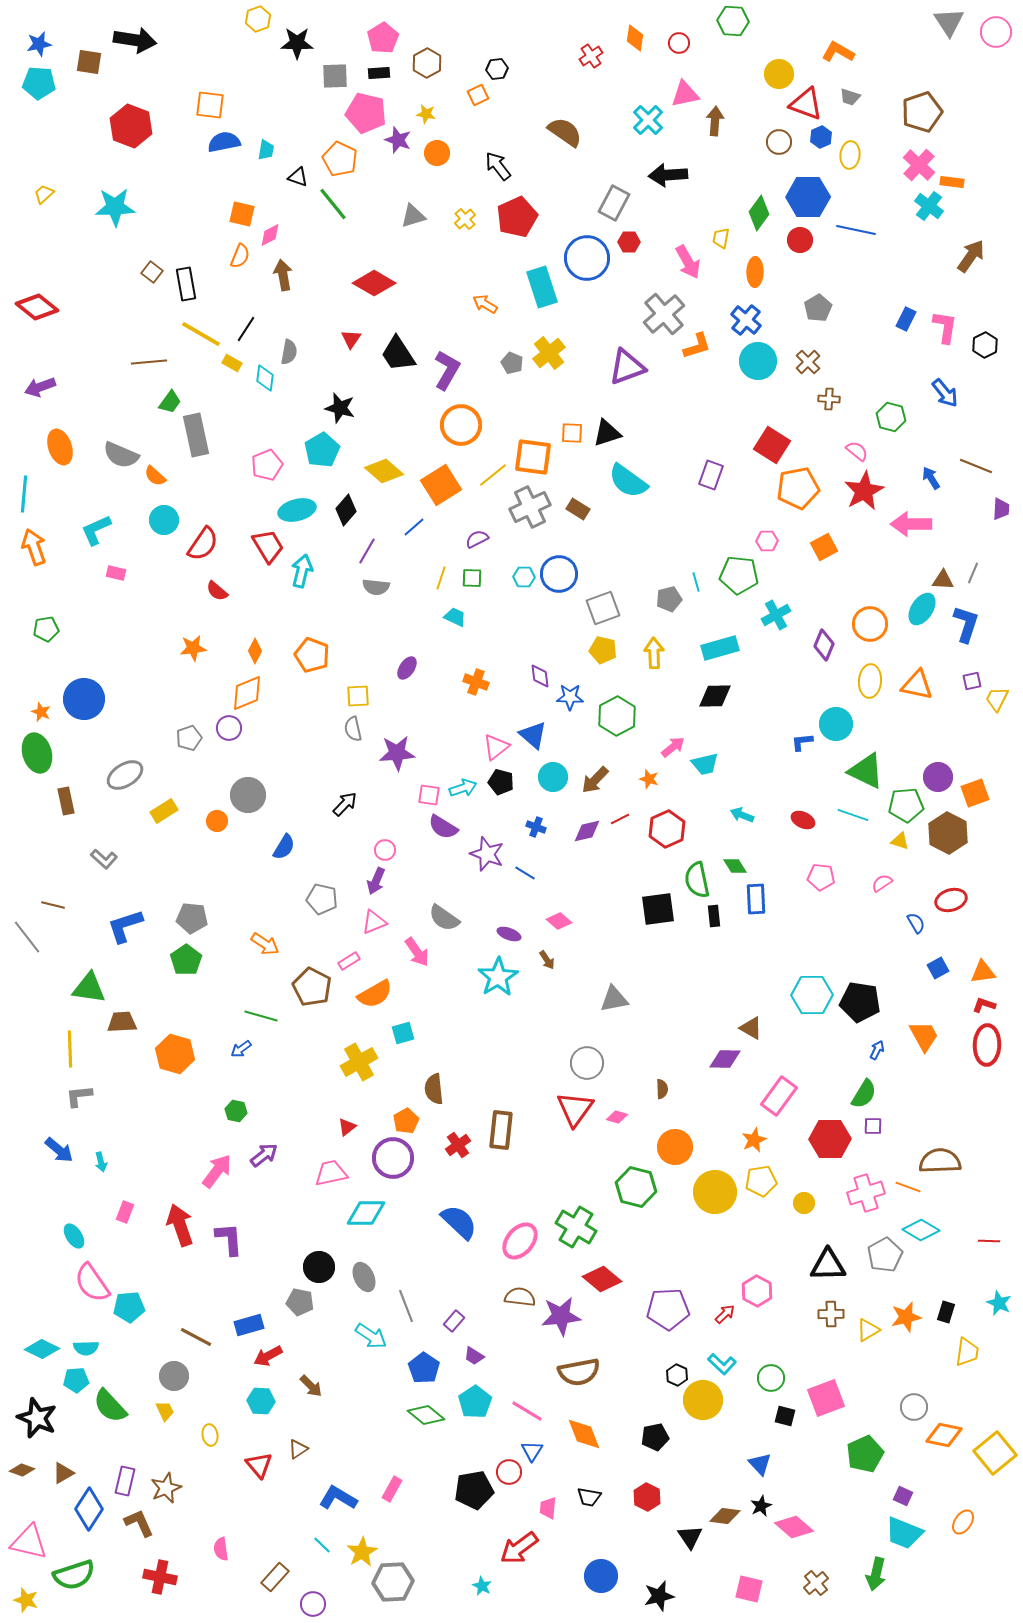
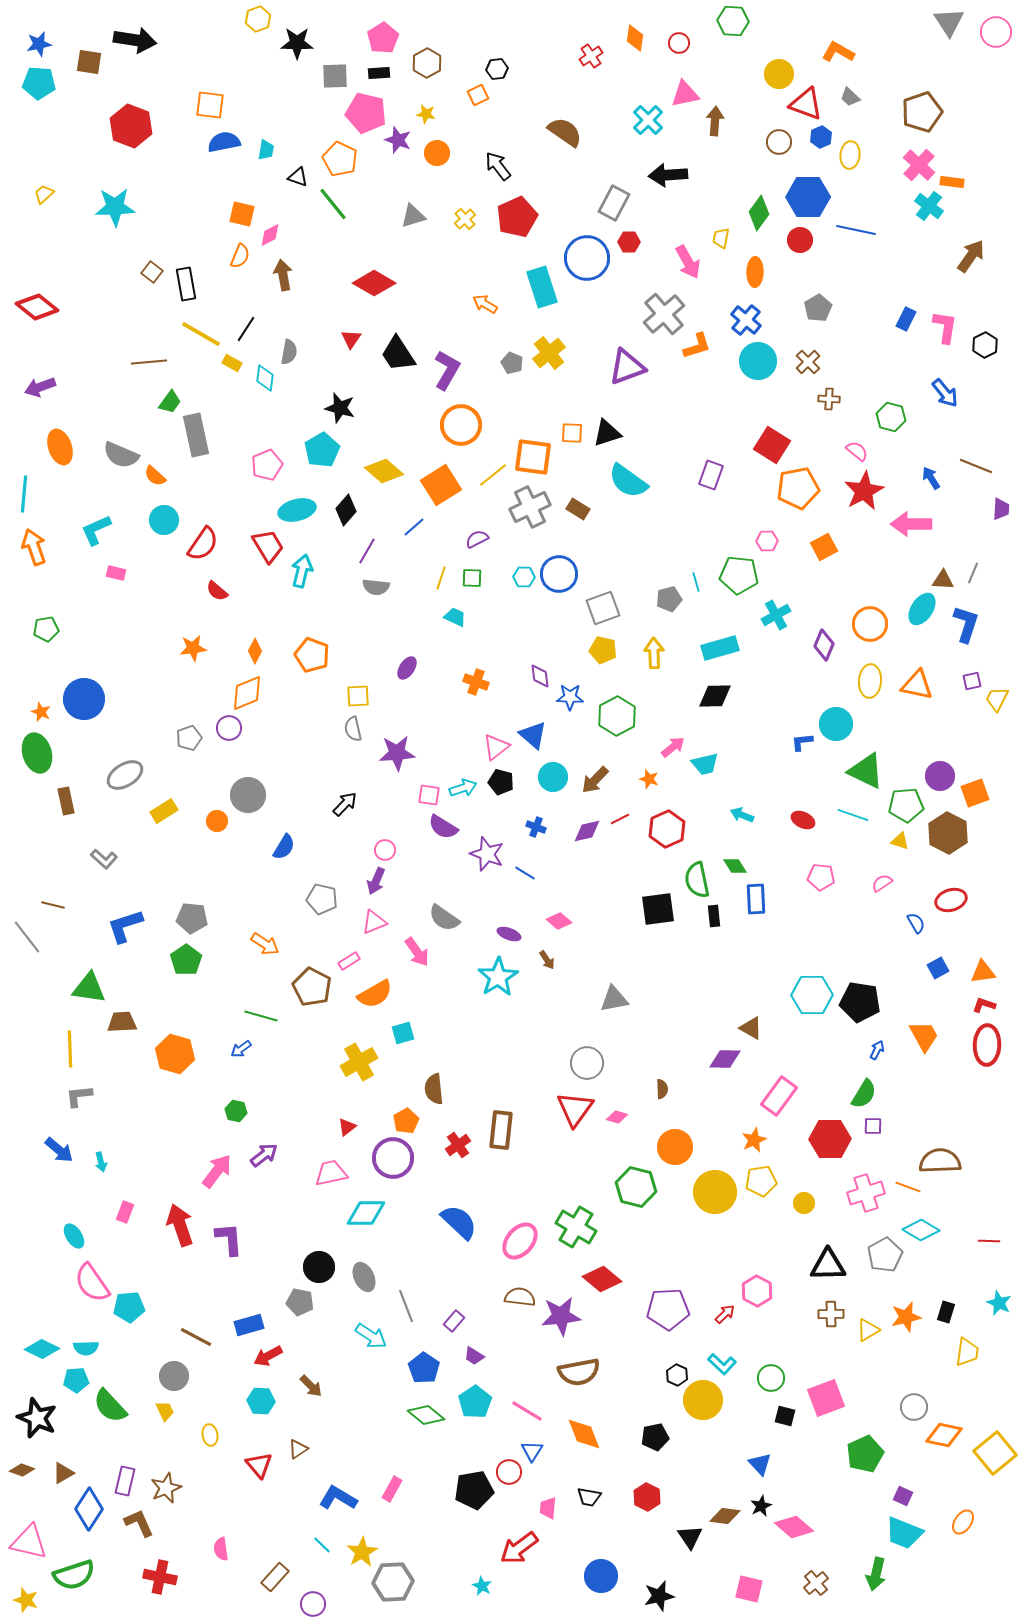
gray trapezoid at (850, 97): rotated 25 degrees clockwise
purple circle at (938, 777): moved 2 px right, 1 px up
